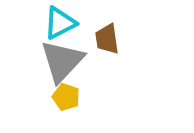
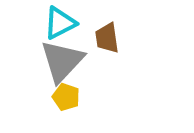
brown trapezoid: moved 1 px up
